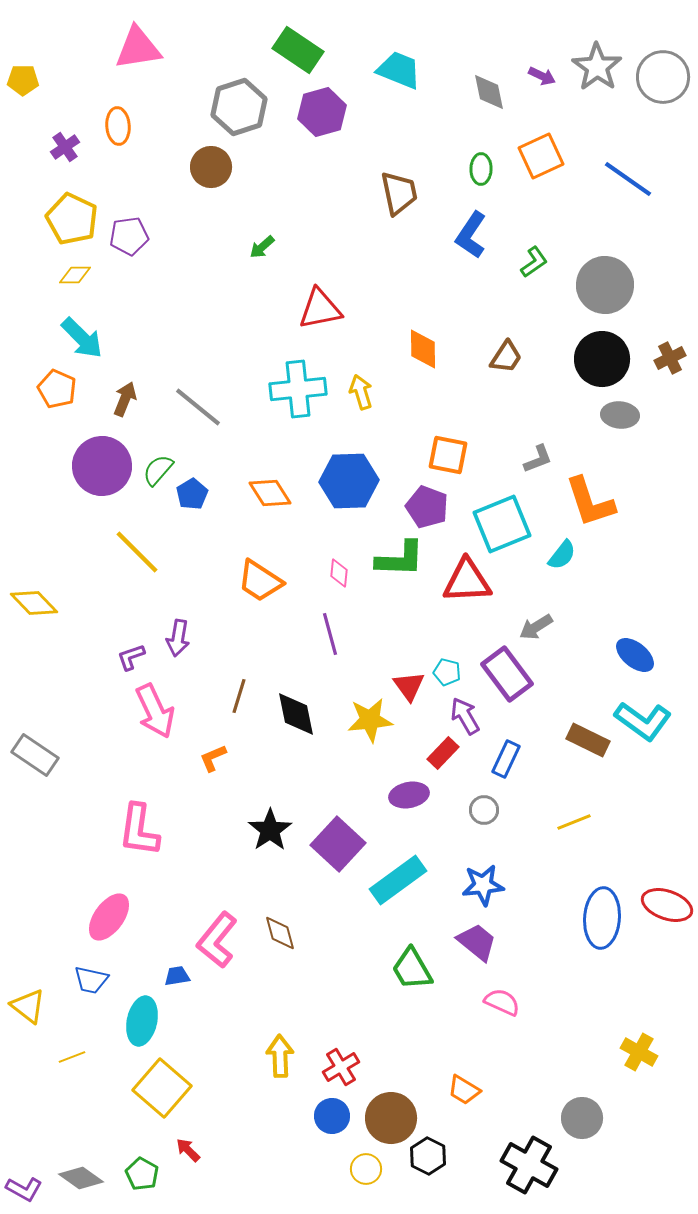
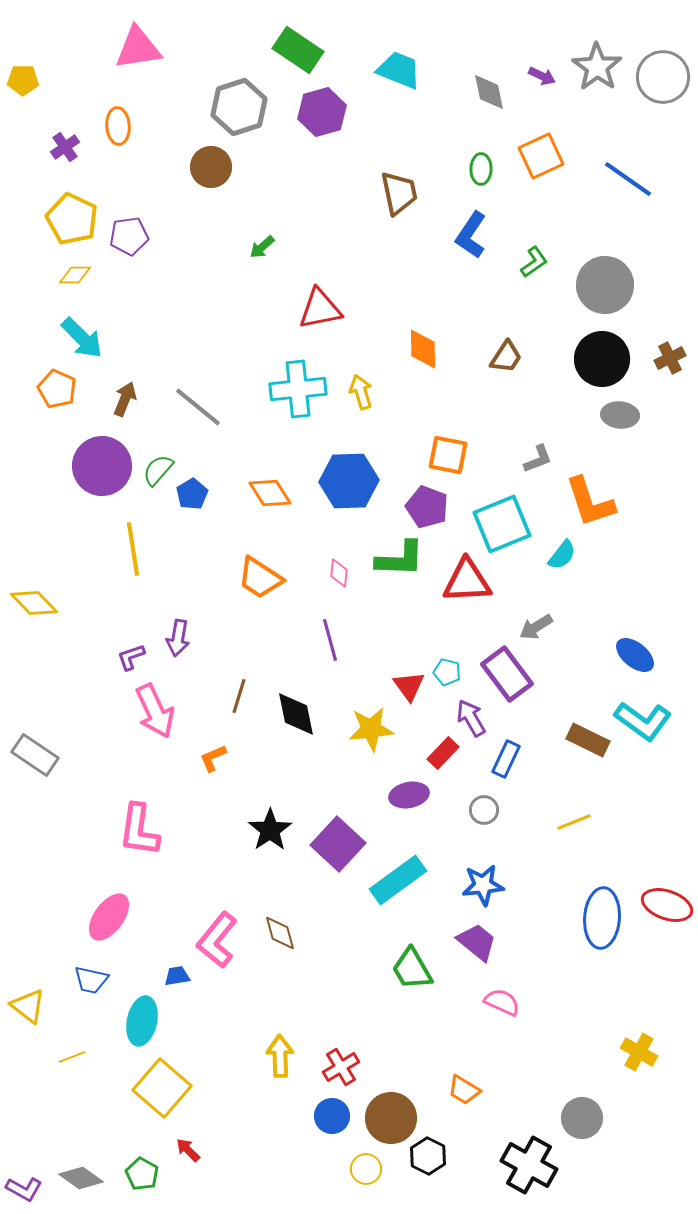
yellow line at (137, 552): moved 4 px left, 3 px up; rotated 36 degrees clockwise
orange trapezoid at (260, 581): moved 3 px up
purple line at (330, 634): moved 6 px down
purple arrow at (465, 716): moved 6 px right, 2 px down
yellow star at (370, 720): moved 1 px right, 9 px down
